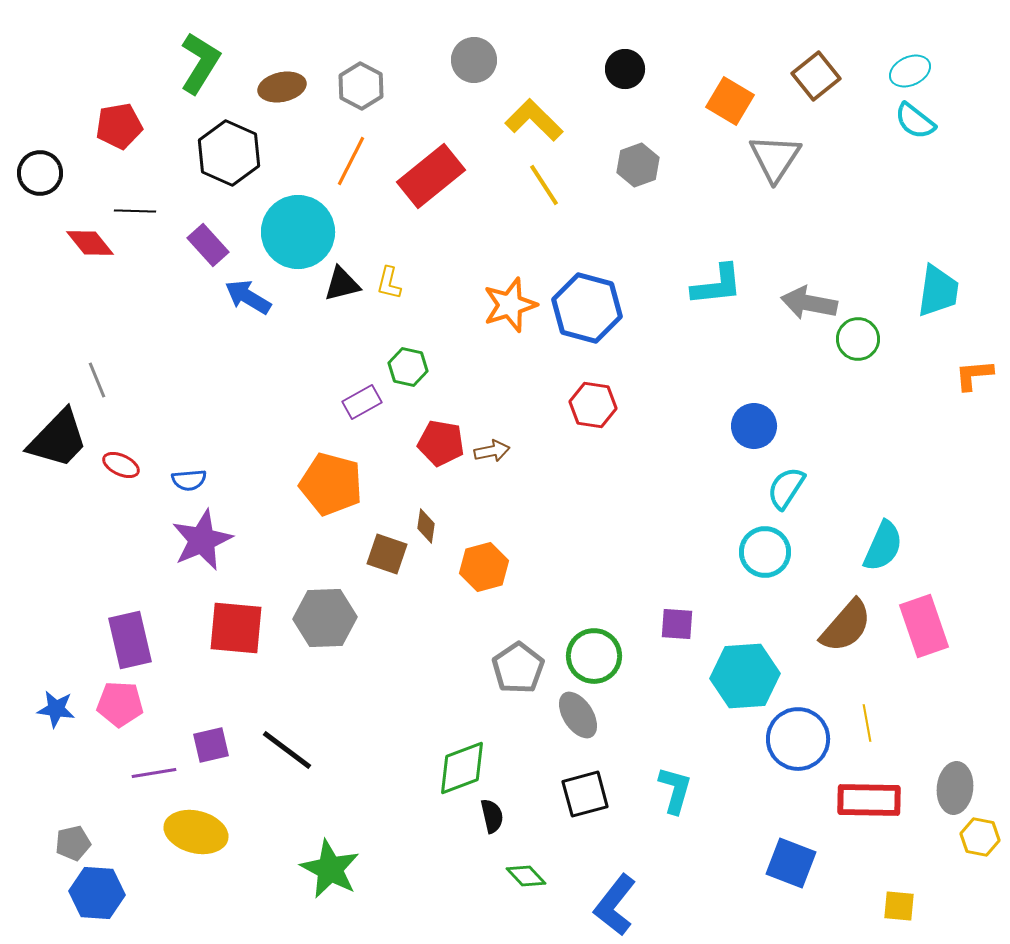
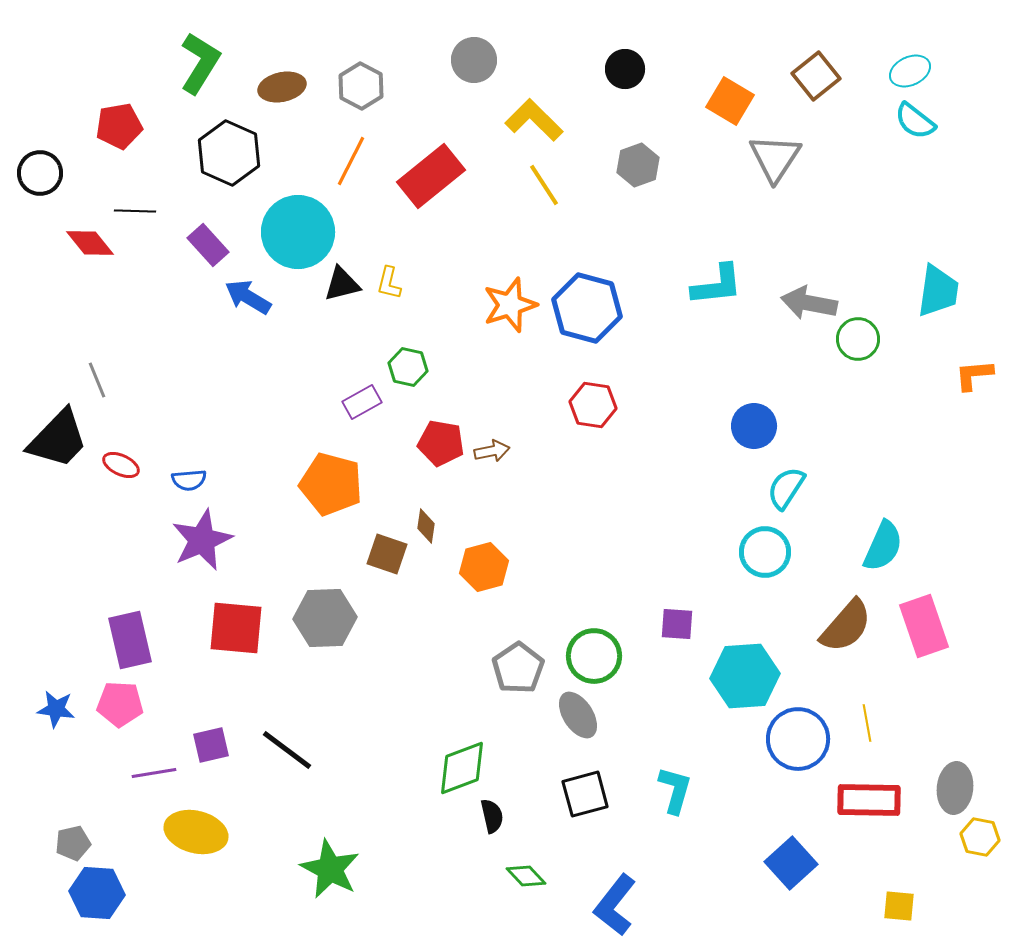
blue square at (791, 863): rotated 27 degrees clockwise
